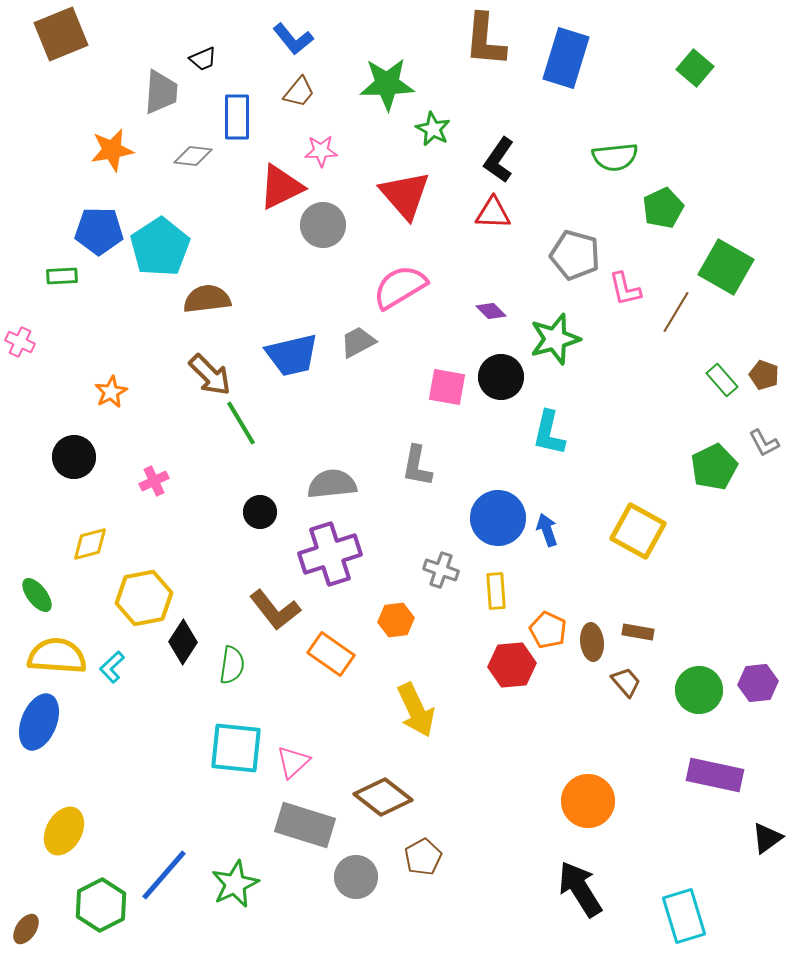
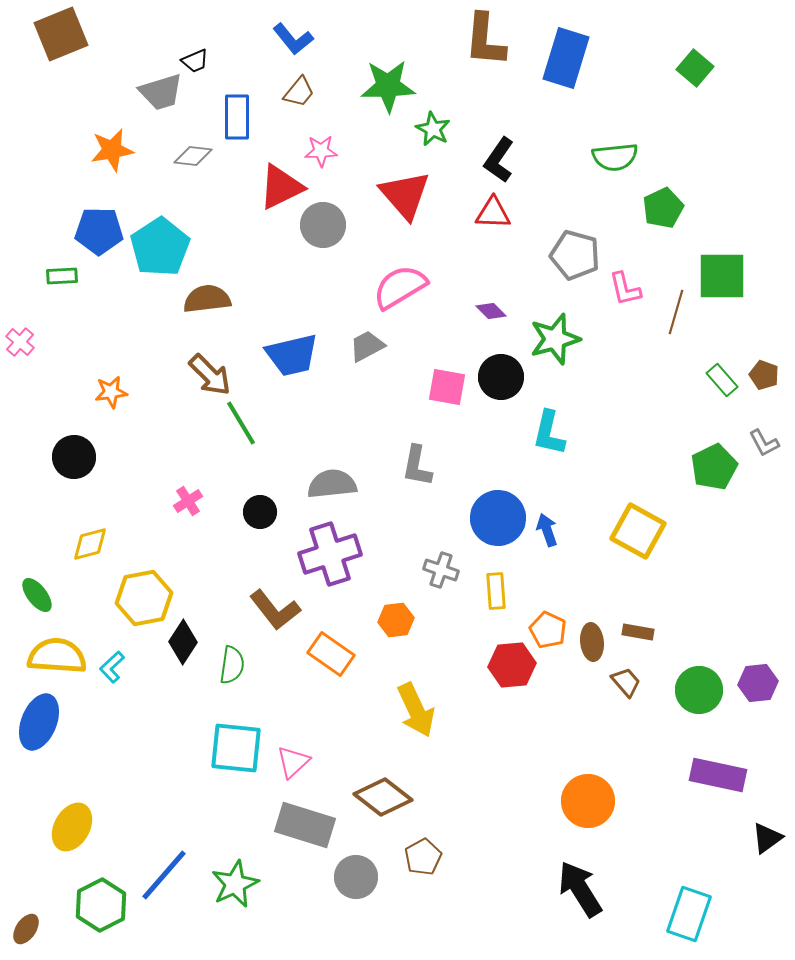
black trapezoid at (203, 59): moved 8 px left, 2 px down
green star at (387, 84): moved 1 px right, 2 px down
gray trapezoid at (161, 92): rotated 69 degrees clockwise
green square at (726, 267): moved 4 px left, 9 px down; rotated 30 degrees counterclockwise
brown line at (676, 312): rotated 15 degrees counterclockwise
pink cross at (20, 342): rotated 16 degrees clockwise
gray trapezoid at (358, 342): moved 9 px right, 4 px down
orange star at (111, 392): rotated 20 degrees clockwise
pink cross at (154, 481): moved 34 px right, 20 px down; rotated 8 degrees counterclockwise
purple rectangle at (715, 775): moved 3 px right
yellow ellipse at (64, 831): moved 8 px right, 4 px up
cyan rectangle at (684, 916): moved 5 px right, 2 px up; rotated 36 degrees clockwise
